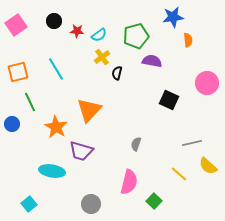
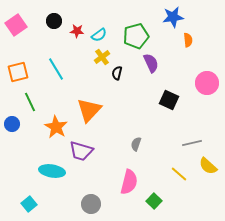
purple semicircle: moved 1 px left, 2 px down; rotated 54 degrees clockwise
